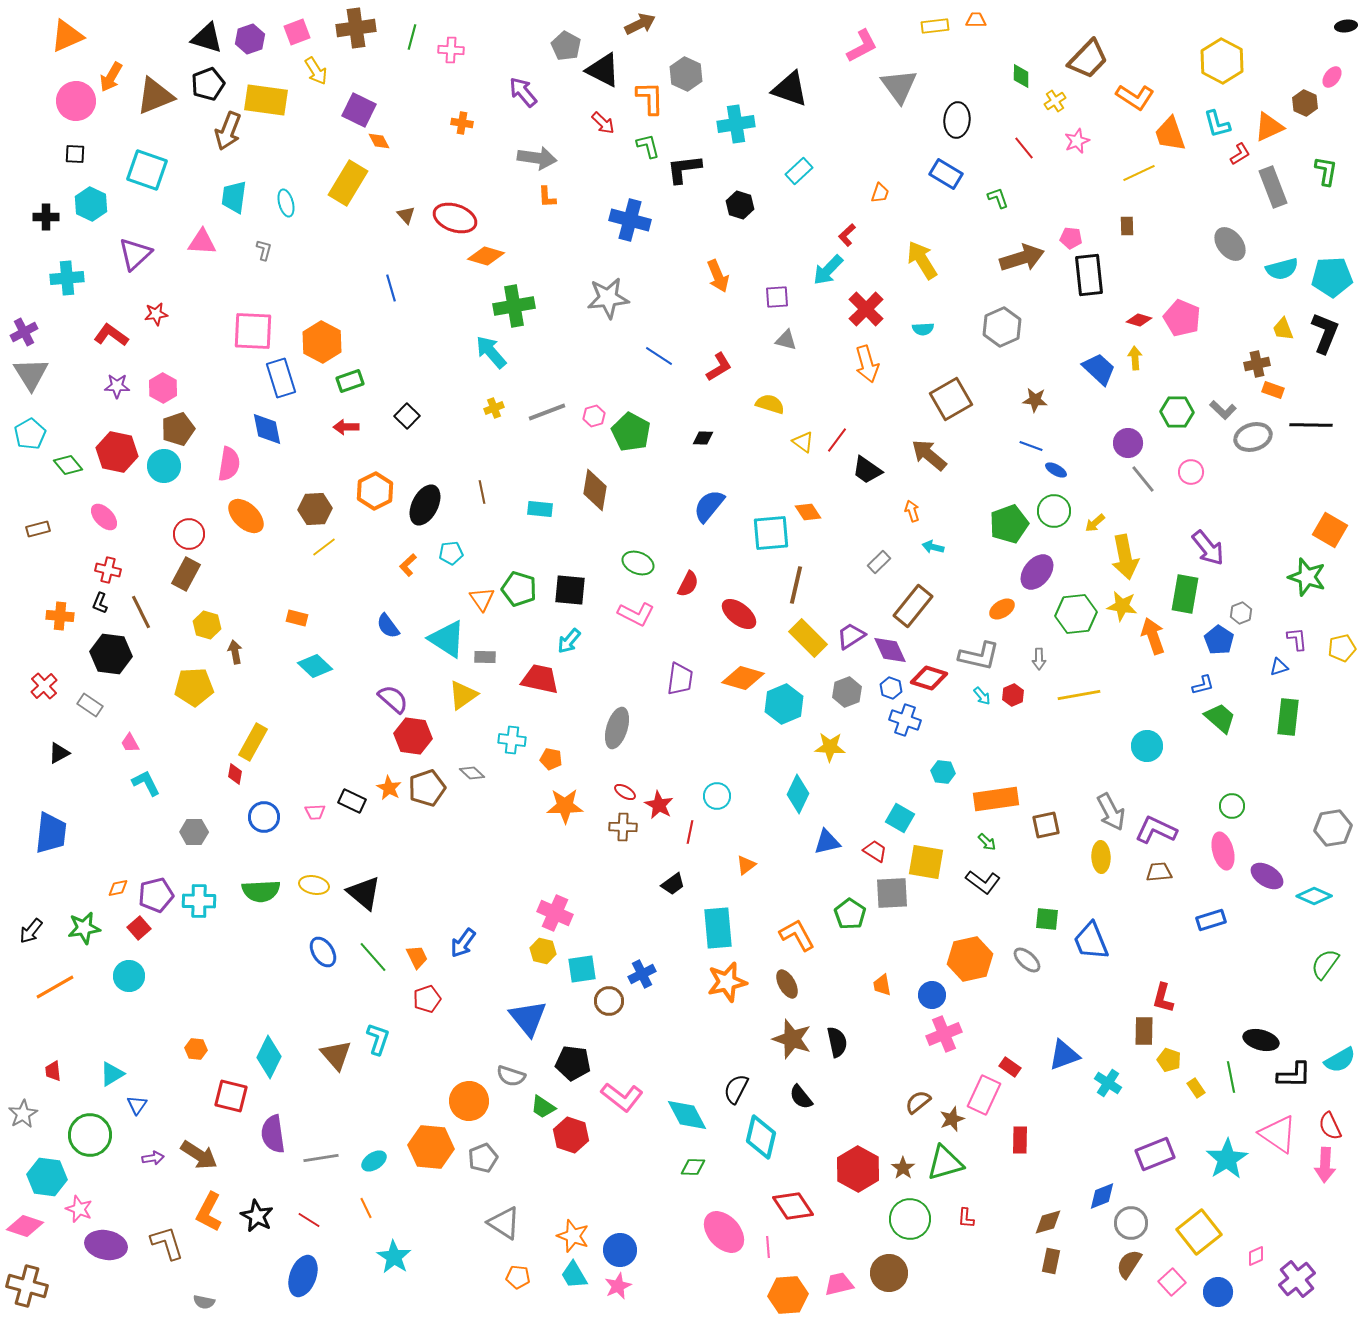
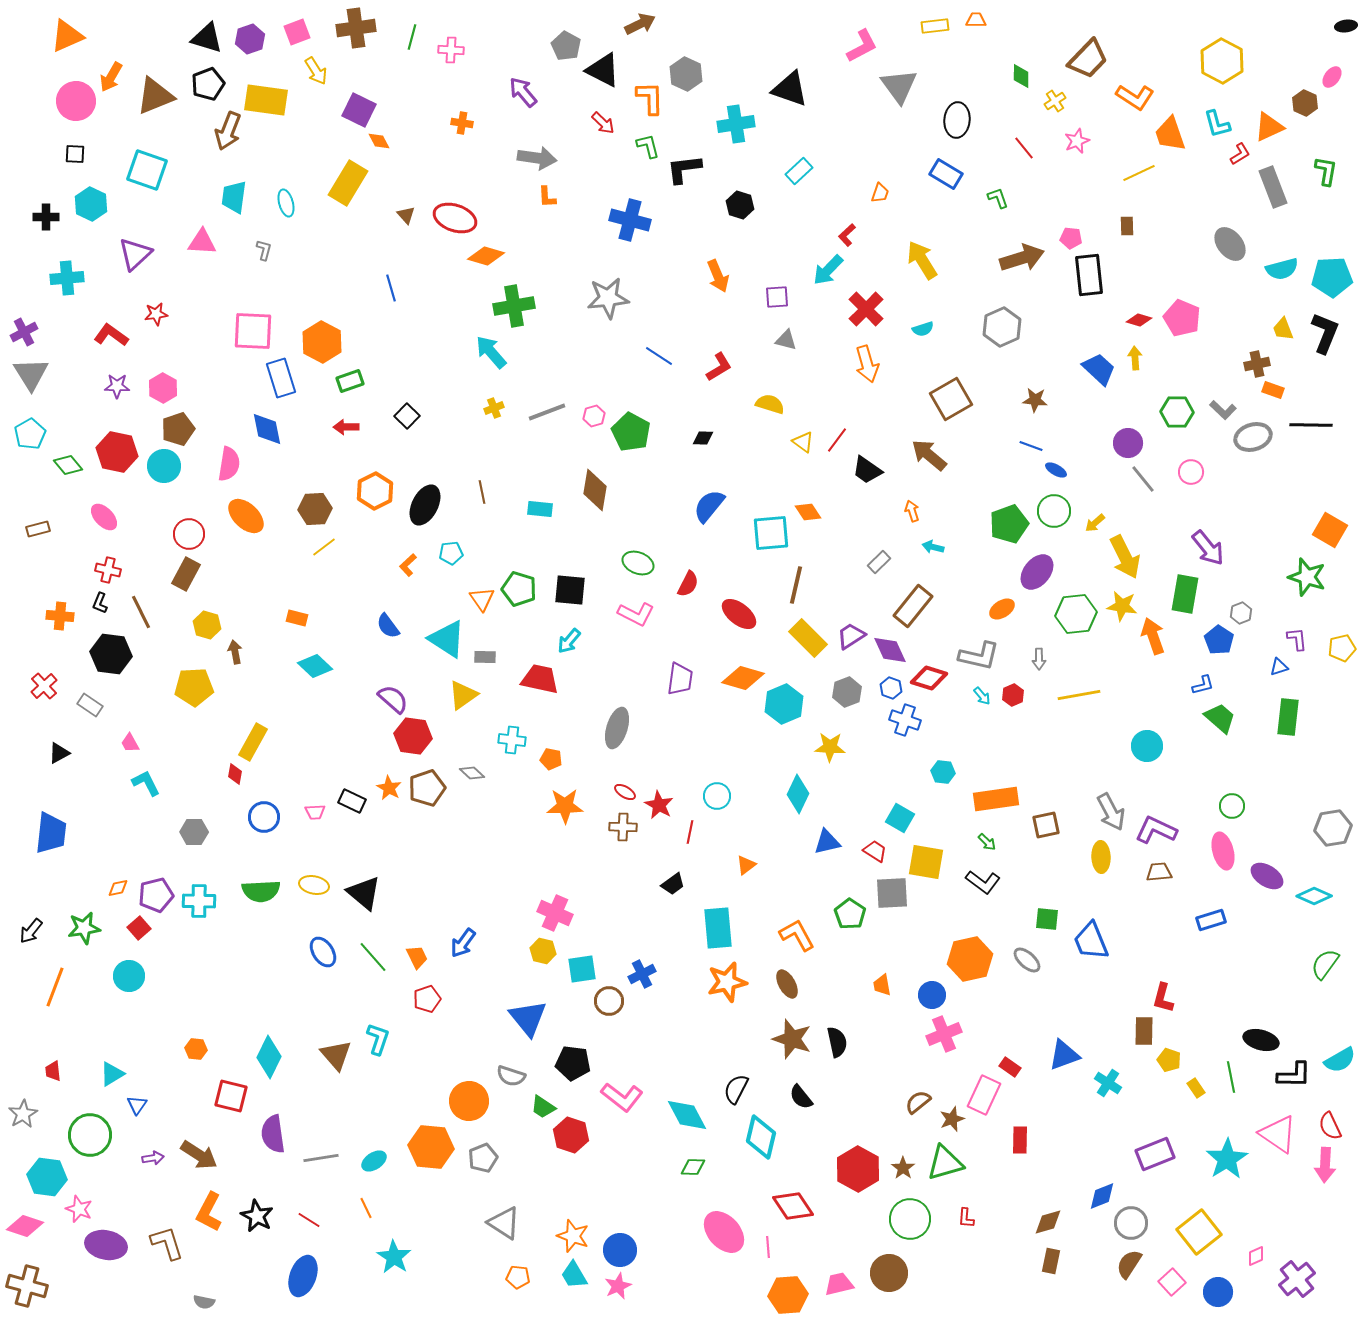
cyan semicircle at (923, 329): rotated 15 degrees counterclockwise
yellow arrow at (1125, 557): rotated 15 degrees counterclockwise
orange line at (55, 987): rotated 39 degrees counterclockwise
